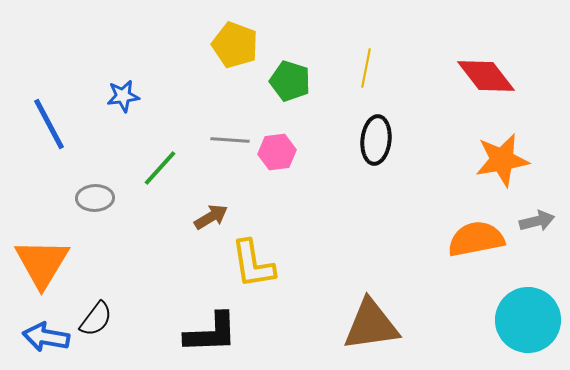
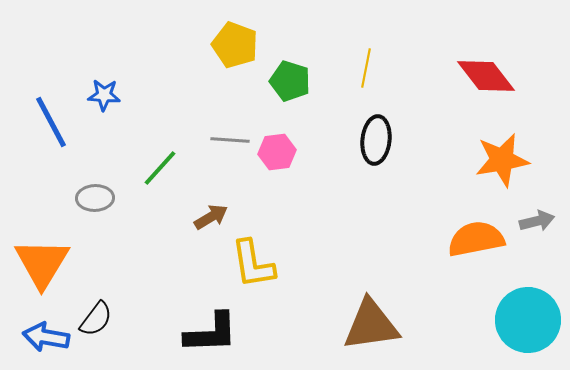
blue star: moved 19 px left, 1 px up; rotated 12 degrees clockwise
blue line: moved 2 px right, 2 px up
